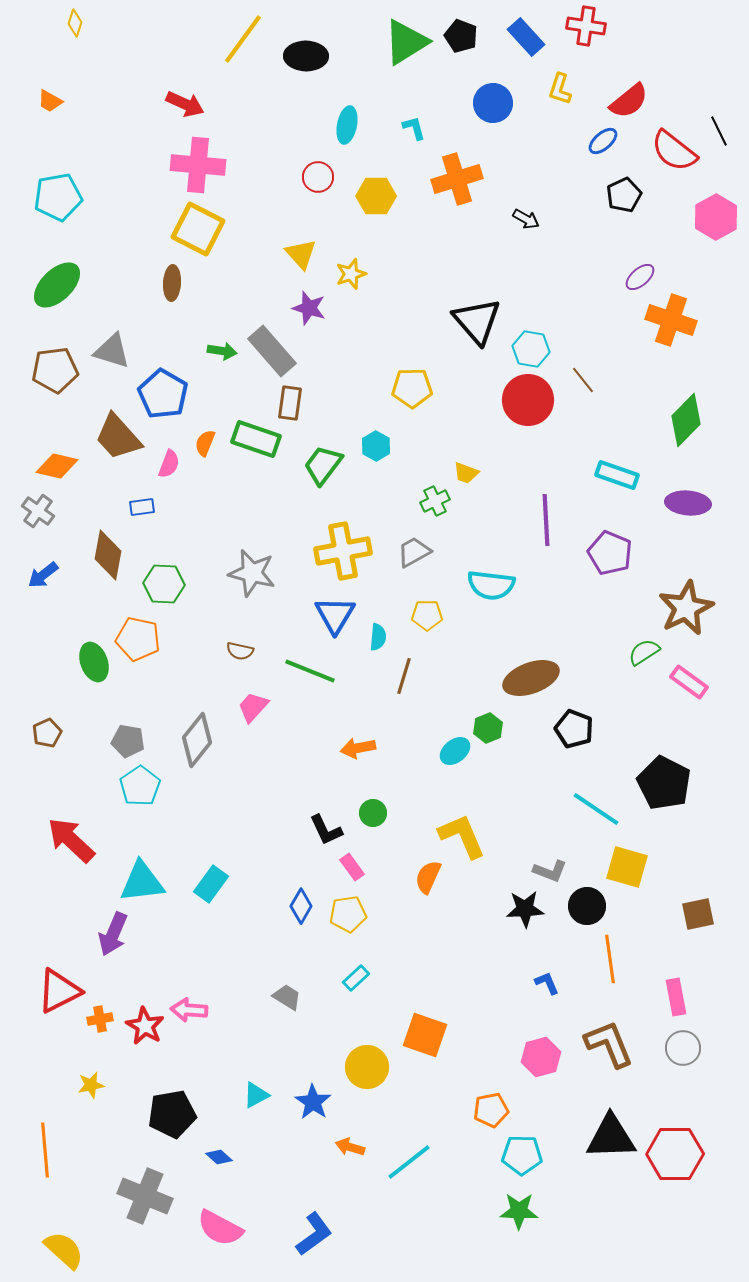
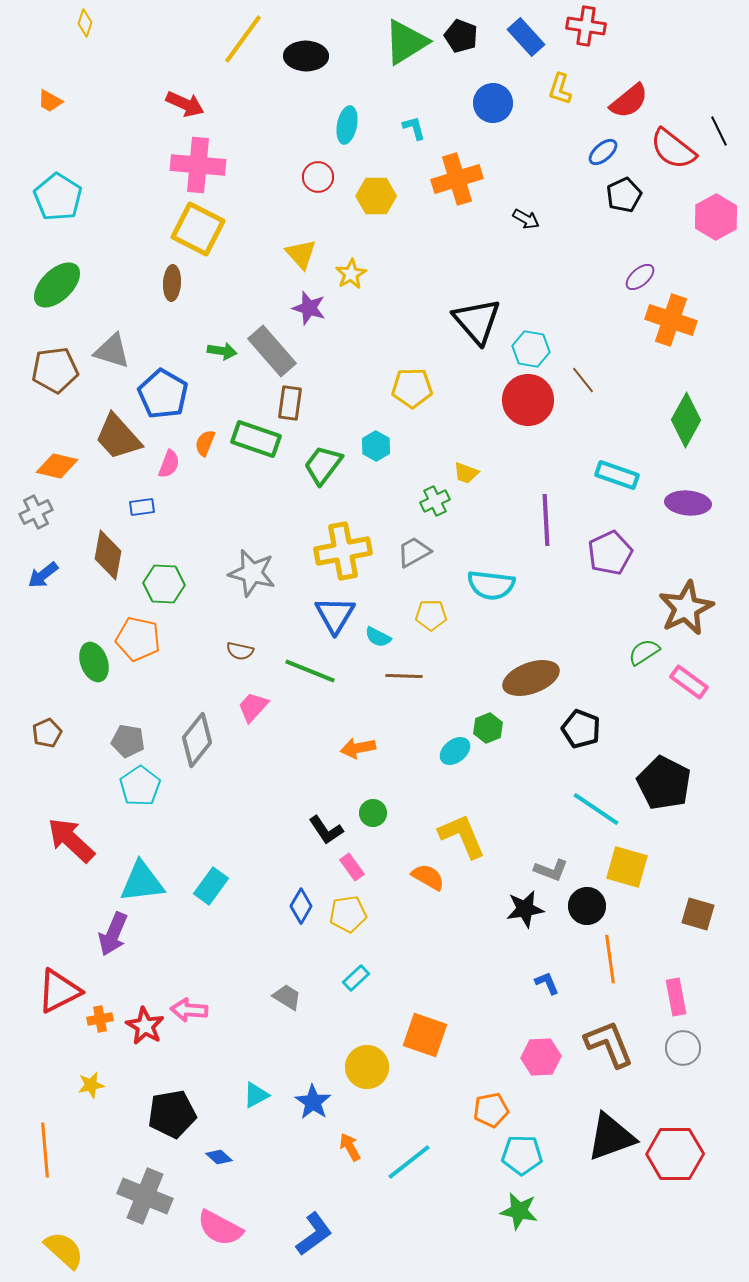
yellow diamond at (75, 23): moved 10 px right
blue ellipse at (603, 141): moved 11 px down
red semicircle at (674, 151): moved 1 px left, 2 px up
cyan pentagon at (58, 197): rotated 30 degrees counterclockwise
yellow star at (351, 274): rotated 12 degrees counterclockwise
green diamond at (686, 420): rotated 16 degrees counterclockwise
gray cross at (38, 511): moved 2 px left, 1 px down; rotated 28 degrees clockwise
purple pentagon at (610, 553): rotated 24 degrees clockwise
yellow pentagon at (427, 615): moved 4 px right
cyan semicircle at (378, 637): rotated 112 degrees clockwise
brown line at (404, 676): rotated 75 degrees clockwise
black pentagon at (574, 729): moved 7 px right
black L-shape at (326, 830): rotated 9 degrees counterclockwise
gray L-shape at (550, 871): moved 1 px right, 1 px up
orange semicircle at (428, 877): rotated 96 degrees clockwise
cyan rectangle at (211, 884): moved 2 px down
black star at (525, 909): rotated 6 degrees counterclockwise
brown square at (698, 914): rotated 28 degrees clockwise
pink hexagon at (541, 1057): rotated 12 degrees clockwise
black triangle at (611, 1137): rotated 18 degrees counterclockwise
orange arrow at (350, 1147): rotated 44 degrees clockwise
green star at (519, 1211): rotated 9 degrees clockwise
